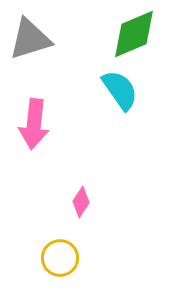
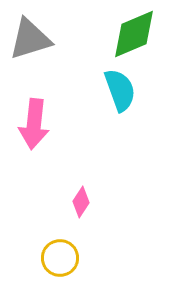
cyan semicircle: rotated 15 degrees clockwise
